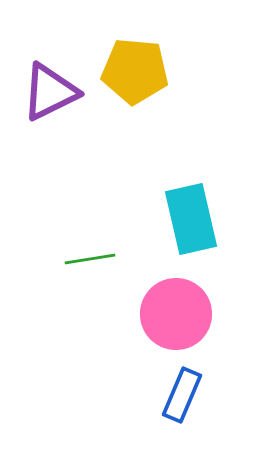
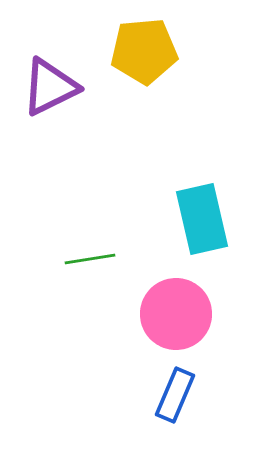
yellow pentagon: moved 9 px right, 20 px up; rotated 10 degrees counterclockwise
purple triangle: moved 5 px up
cyan rectangle: moved 11 px right
blue rectangle: moved 7 px left
